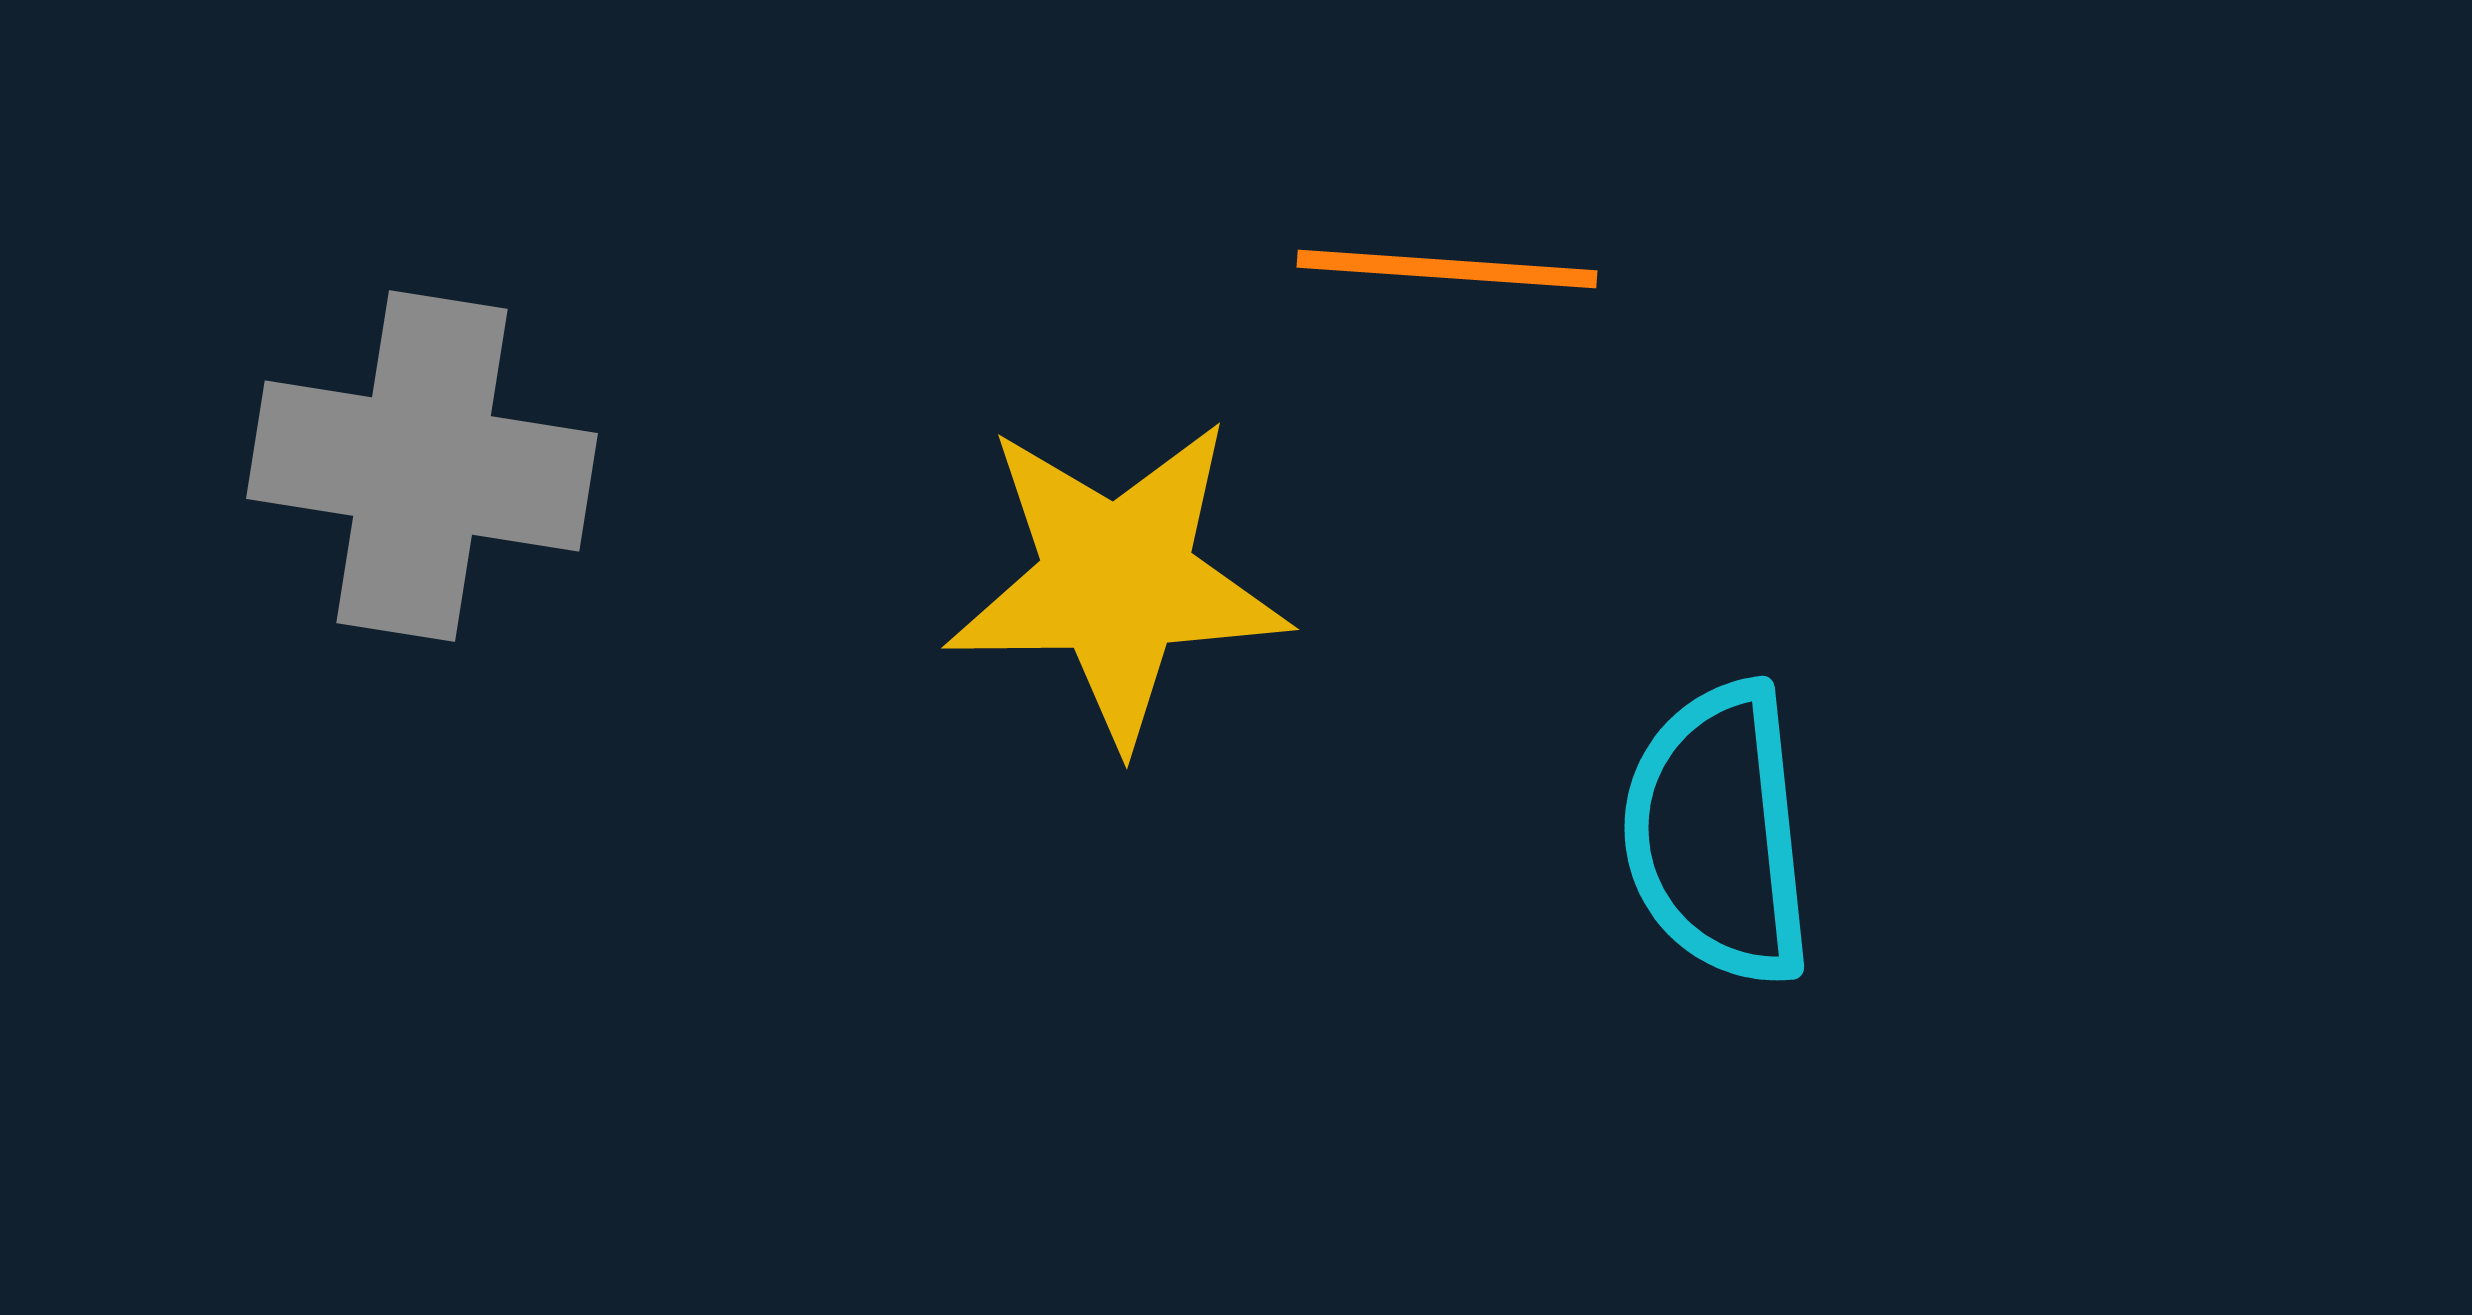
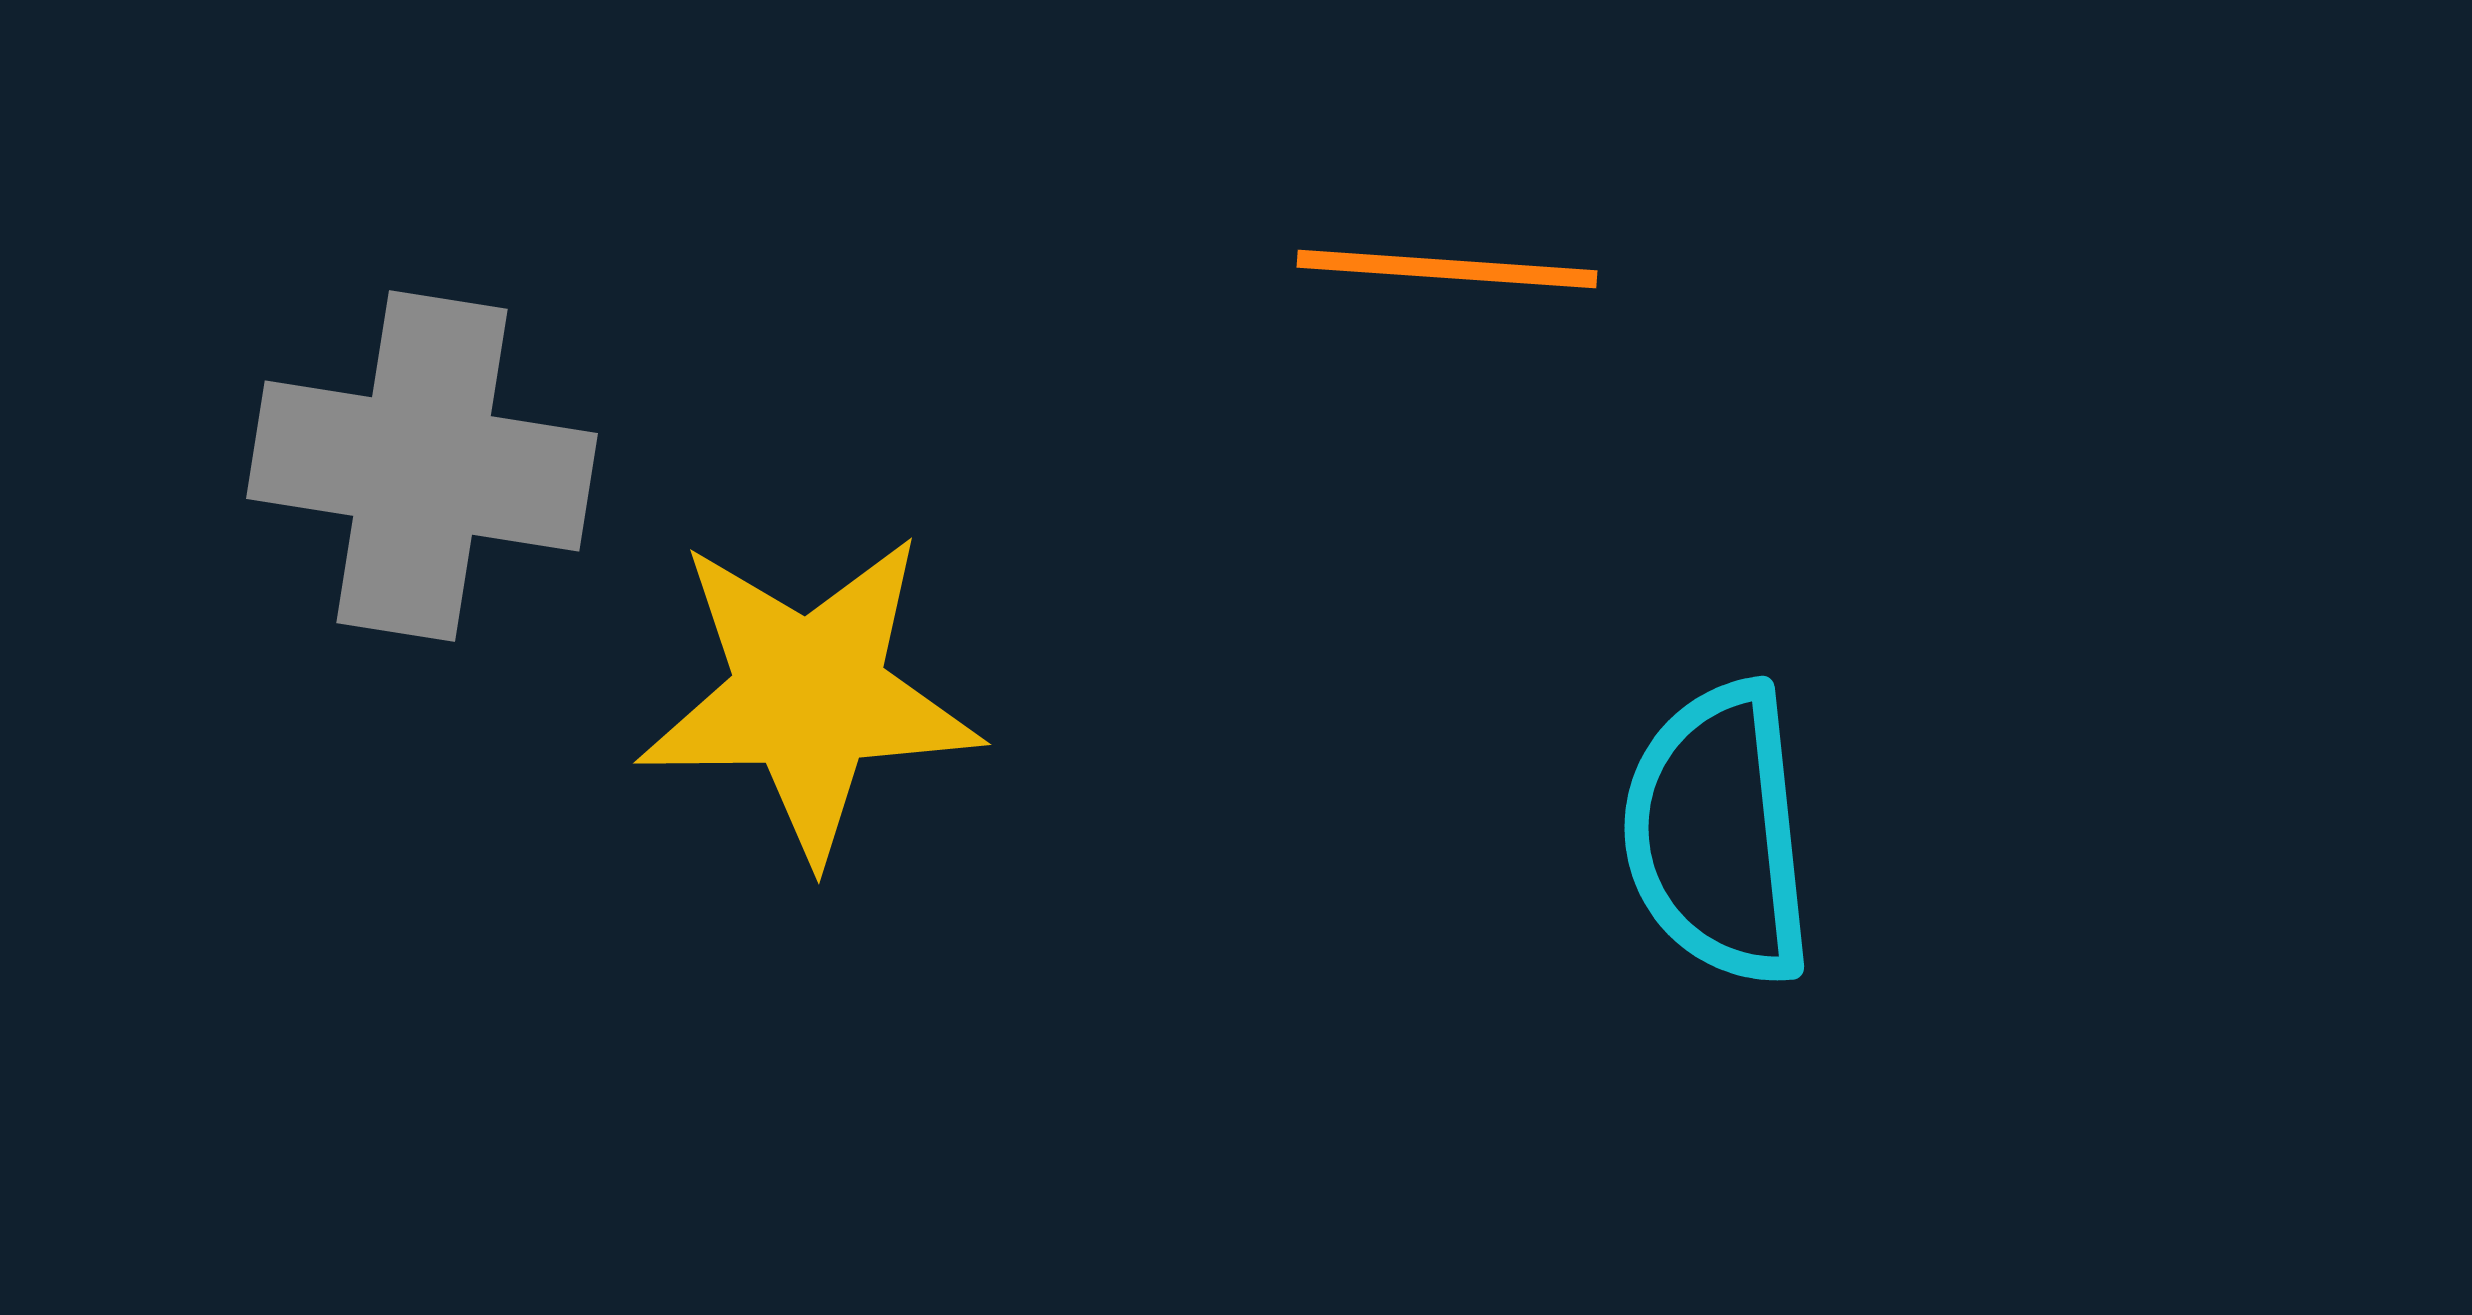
yellow star: moved 308 px left, 115 px down
